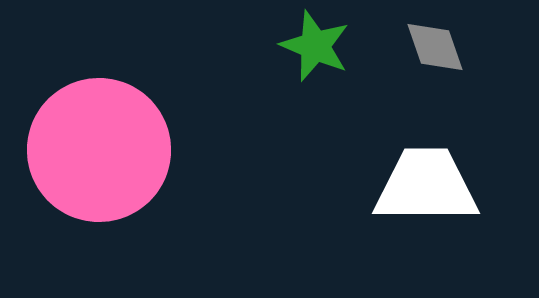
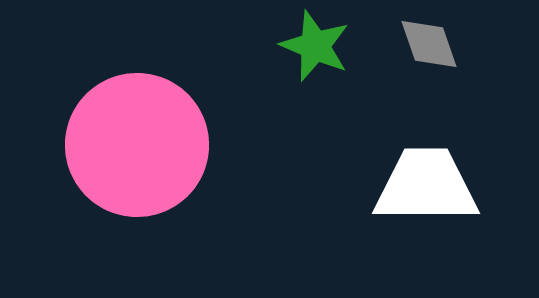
gray diamond: moved 6 px left, 3 px up
pink circle: moved 38 px right, 5 px up
